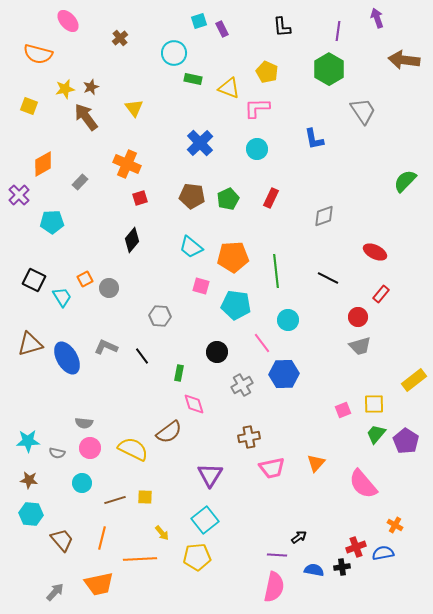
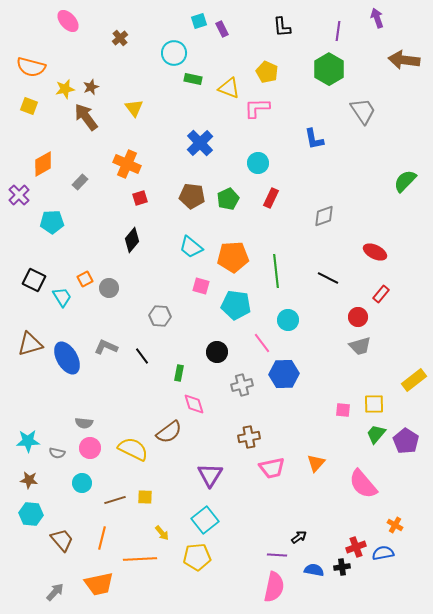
orange semicircle at (38, 54): moved 7 px left, 13 px down
cyan circle at (257, 149): moved 1 px right, 14 px down
gray cross at (242, 385): rotated 15 degrees clockwise
pink square at (343, 410): rotated 28 degrees clockwise
